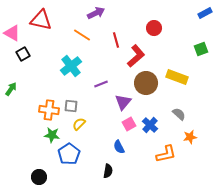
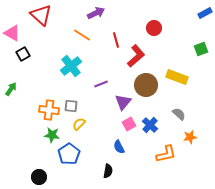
red triangle: moved 5 px up; rotated 30 degrees clockwise
brown circle: moved 2 px down
